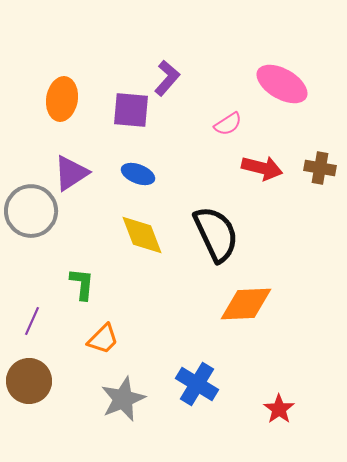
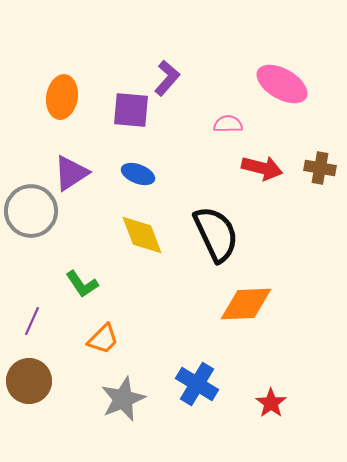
orange ellipse: moved 2 px up
pink semicircle: rotated 148 degrees counterclockwise
green L-shape: rotated 140 degrees clockwise
red star: moved 8 px left, 6 px up
